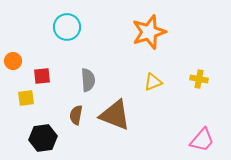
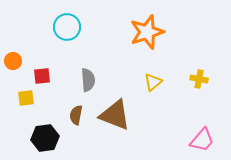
orange star: moved 2 px left
yellow triangle: rotated 18 degrees counterclockwise
black hexagon: moved 2 px right
